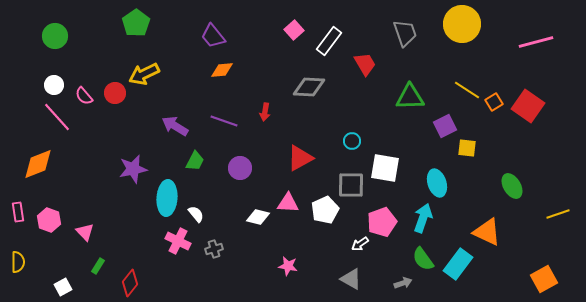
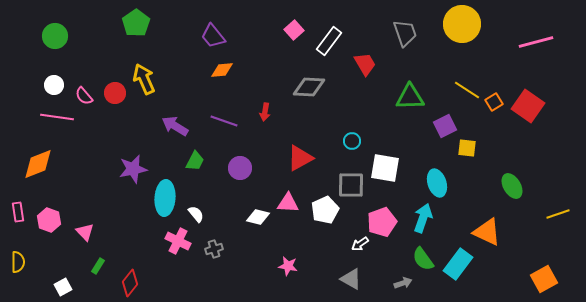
yellow arrow at (144, 74): moved 5 px down; rotated 92 degrees clockwise
pink line at (57, 117): rotated 40 degrees counterclockwise
cyan ellipse at (167, 198): moved 2 px left
